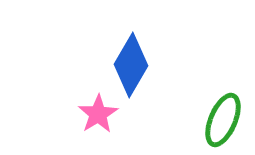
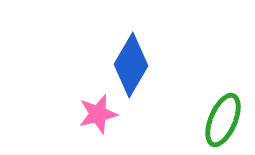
pink star: rotated 18 degrees clockwise
